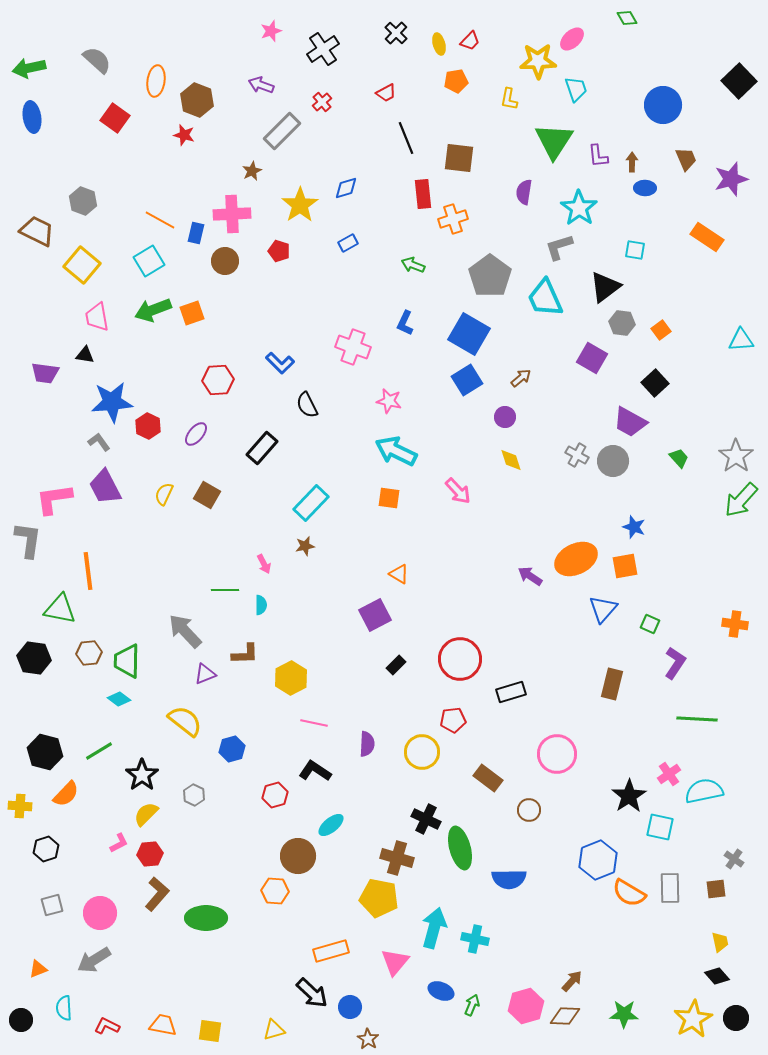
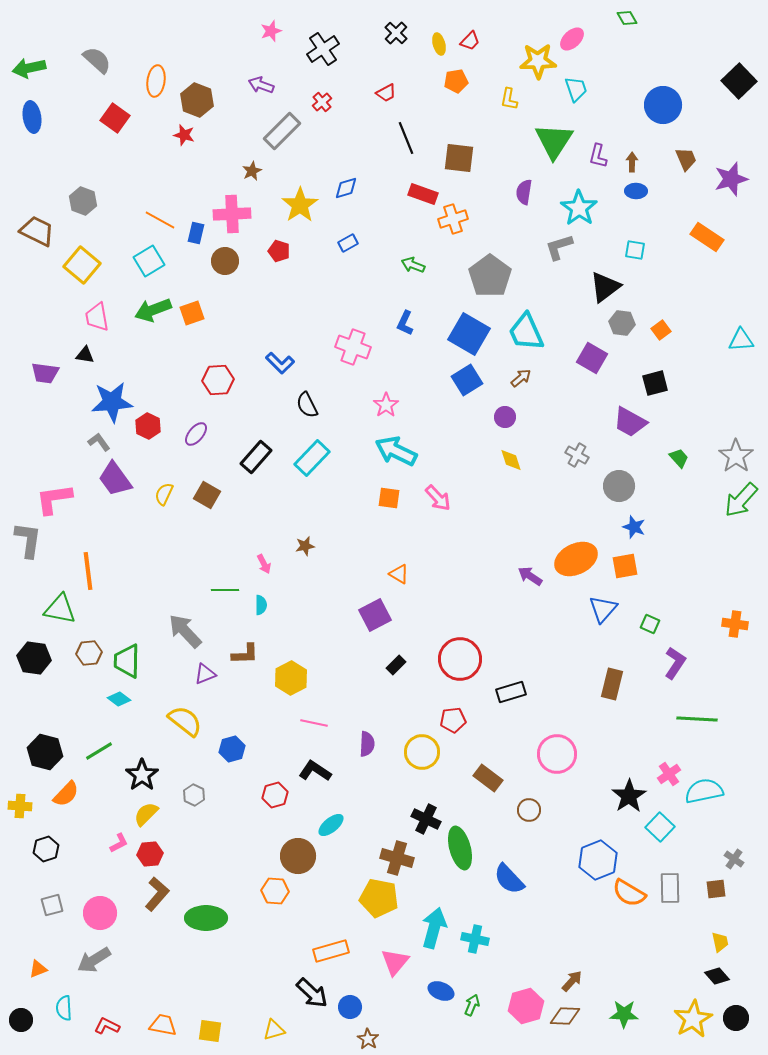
purple L-shape at (598, 156): rotated 20 degrees clockwise
blue ellipse at (645, 188): moved 9 px left, 3 px down
red rectangle at (423, 194): rotated 64 degrees counterclockwise
cyan trapezoid at (545, 298): moved 19 px left, 34 px down
black square at (655, 383): rotated 28 degrees clockwise
pink star at (389, 401): moved 3 px left, 4 px down; rotated 25 degrees clockwise
black rectangle at (262, 448): moved 6 px left, 9 px down
gray circle at (613, 461): moved 6 px right, 25 px down
purple trapezoid at (105, 487): moved 10 px right, 8 px up; rotated 9 degrees counterclockwise
pink arrow at (458, 491): moved 20 px left, 7 px down
cyan rectangle at (311, 503): moved 1 px right, 45 px up
cyan square at (660, 827): rotated 32 degrees clockwise
blue semicircle at (509, 879): rotated 48 degrees clockwise
